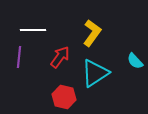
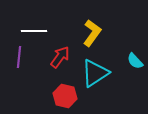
white line: moved 1 px right, 1 px down
red hexagon: moved 1 px right, 1 px up
